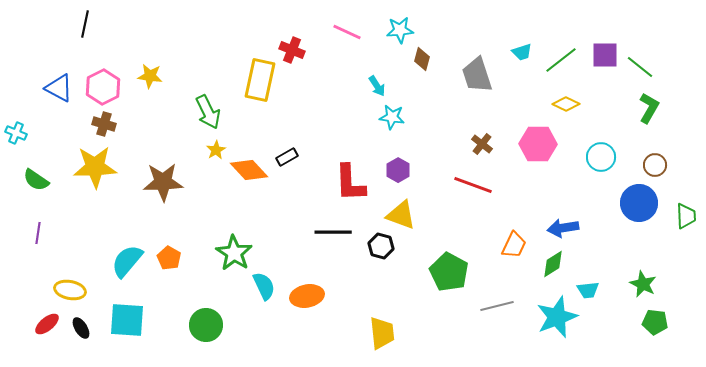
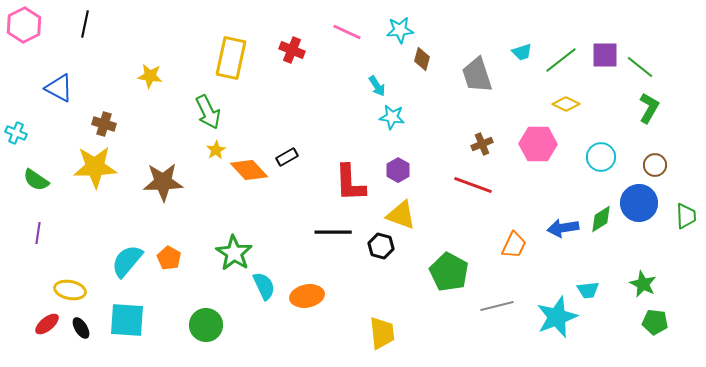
yellow rectangle at (260, 80): moved 29 px left, 22 px up
pink hexagon at (103, 87): moved 79 px left, 62 px up
brown cross at (482, 144): rotated 30 degrees clockwise
green diamond at (553, 264): moved 48 px right, 45 px up
